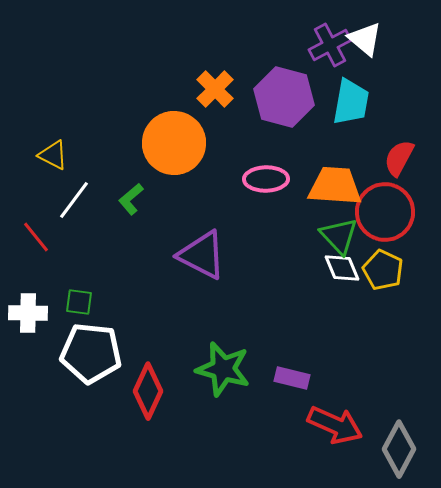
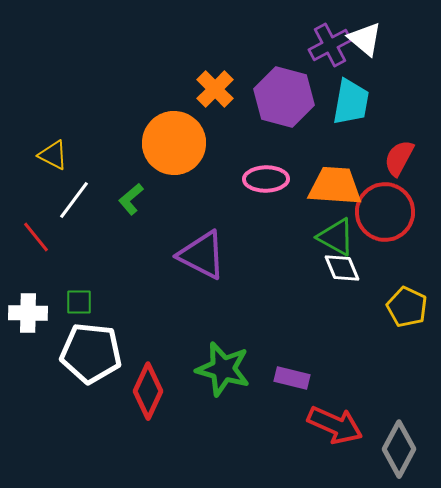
green triangle: moved 3 px left, 1 px down; rotated 18 degrees counterclockwise
yellow pentagon: moved 24 px right, 37 px down
green square: rotated 8 degrees counterclockwise
